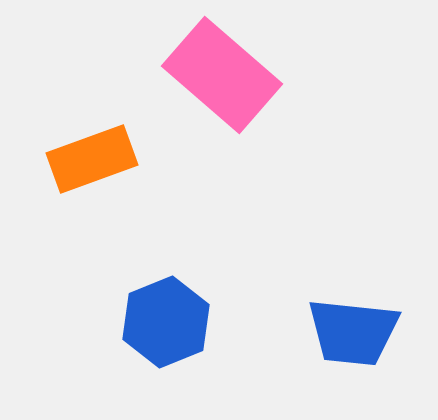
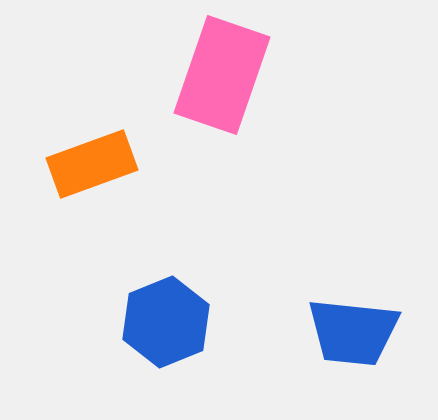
pink rectangle: rotated 68 degrees clockwise
orange rectangle: moved 5 px down
